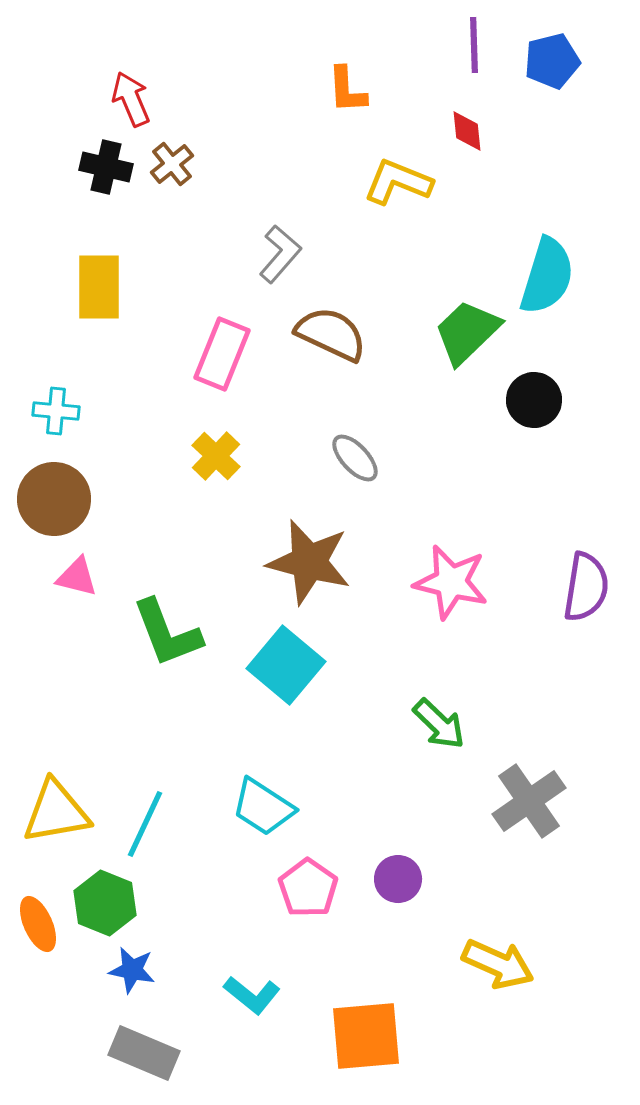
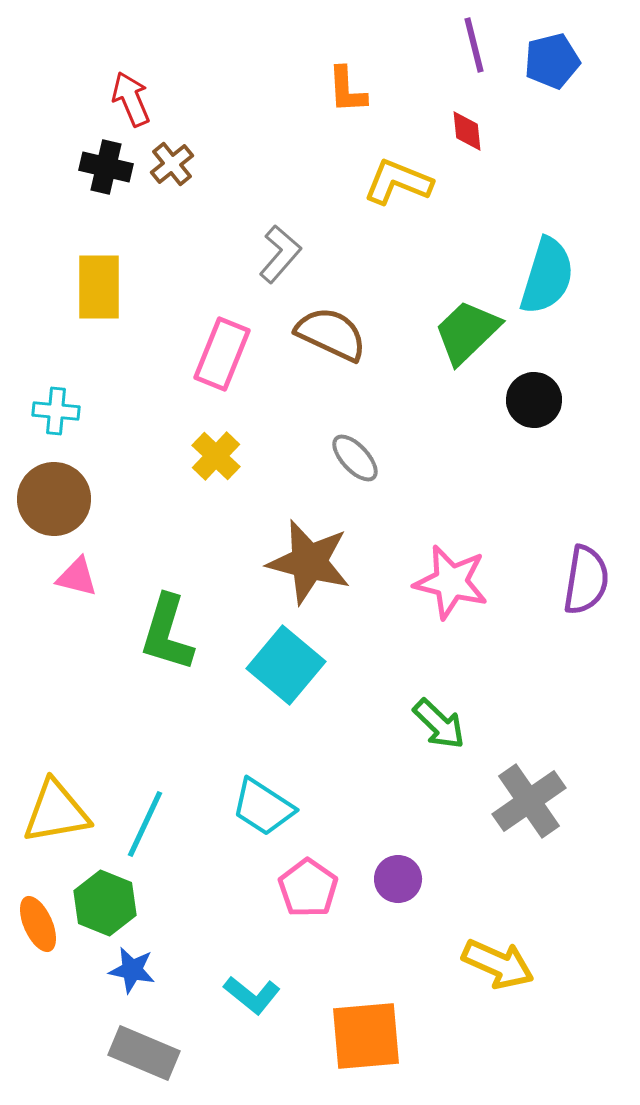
purple line: rotated 12 degrees counterclockwise
purple semicircle: moved 7 px up
green L-shape: rotated 38 degrees clockwise
